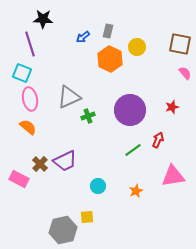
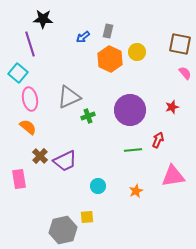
yellow circle: moved 5 px down
cyan square: moved 4 px left; rotated 18 degrees clockwise
green line: rotated 30 degrees clockwise
brown cross: moved 8 px up
pink rectangle: rotated 54 degrees clockwise
